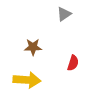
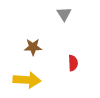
gray triangle: rotated 28 degrees counterclockwise
red semicircle: rotated 21 degrees counterclockwise
